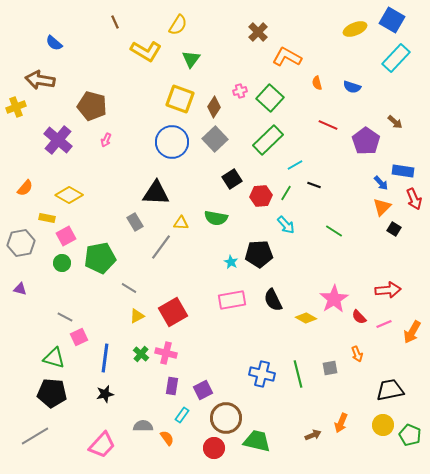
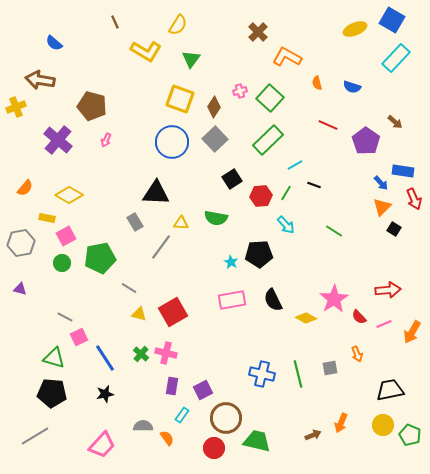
yellow triangle at (137, 316): moved 2 px right, 2 px up; rotated 42 degrees clockwise
blue line at (105, 358): rotated 40 degrees counterclockwise
